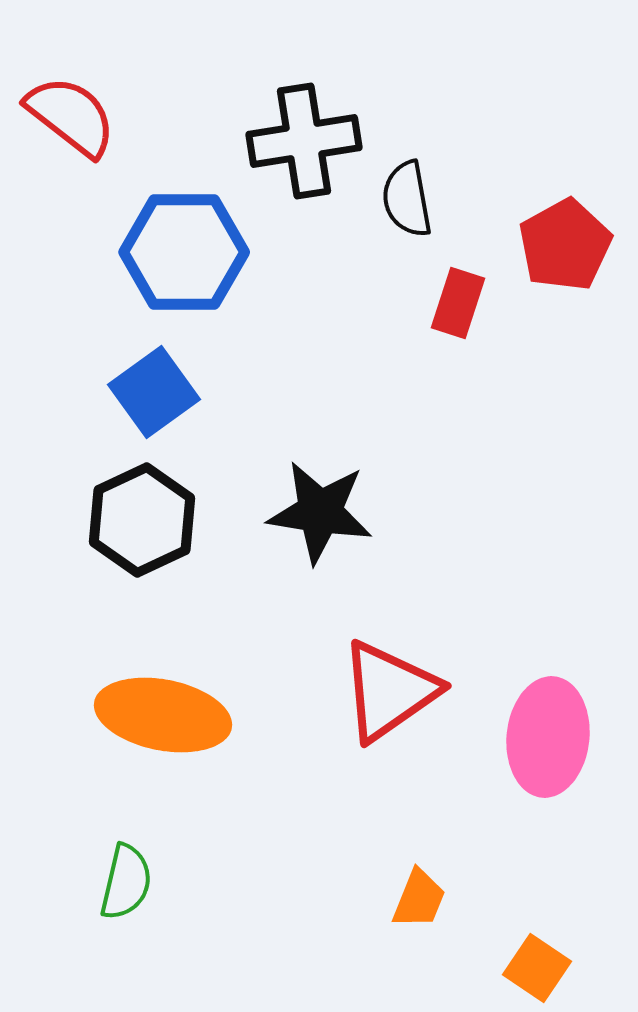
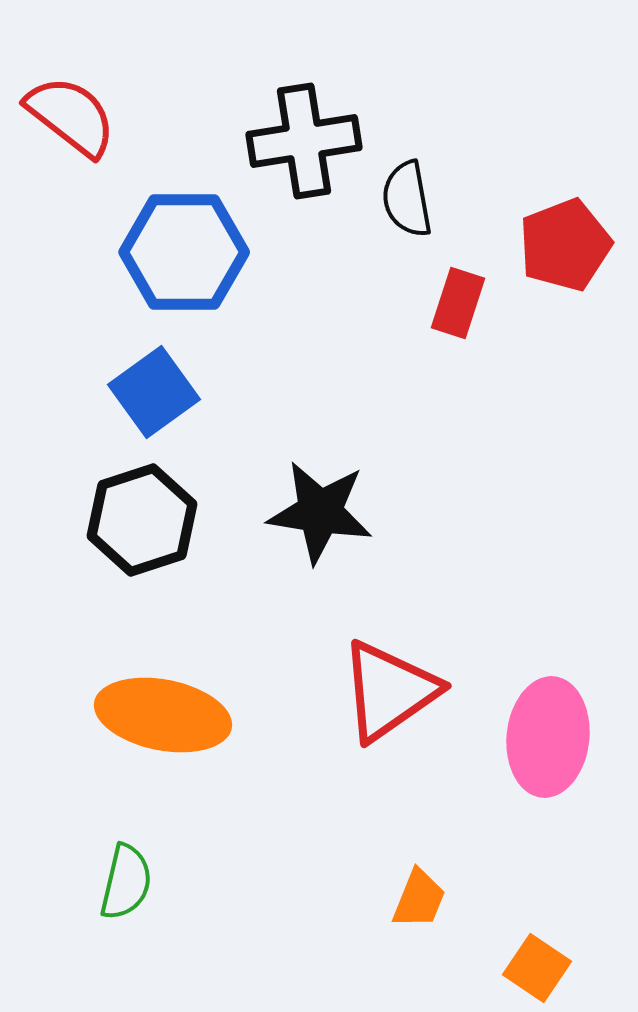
red pentagon: rotated 8 degrees clockwise
black hexagon: rotated 7 degrees clockwise
